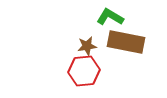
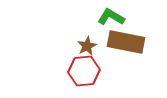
green L-shape: moved 1 px right
brown star: rotated 18 degrees counterclockwise
